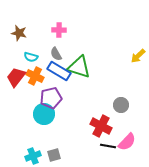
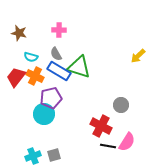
pink semicircle: rotated 12 degrees counterclockwise
